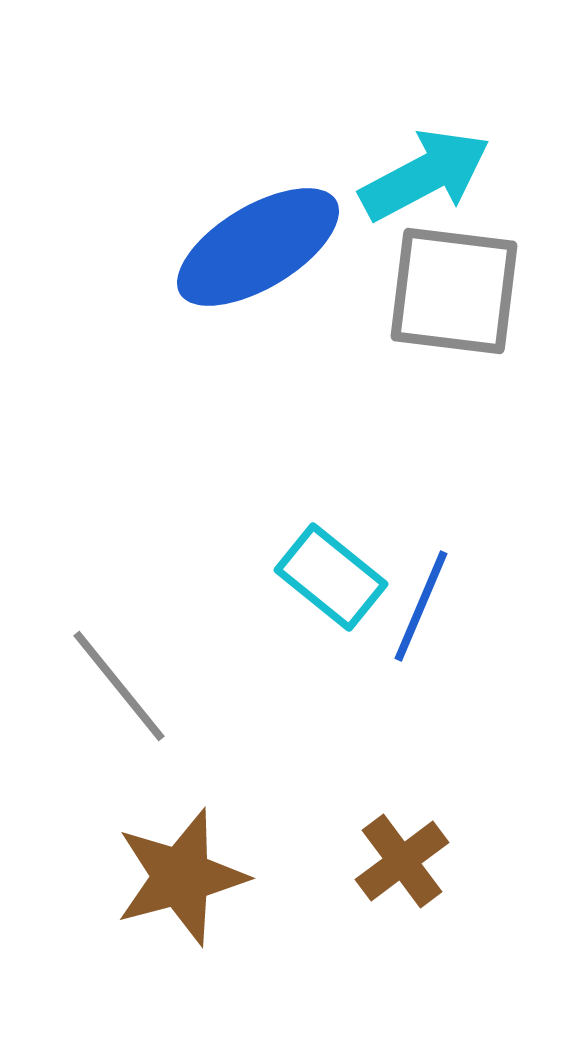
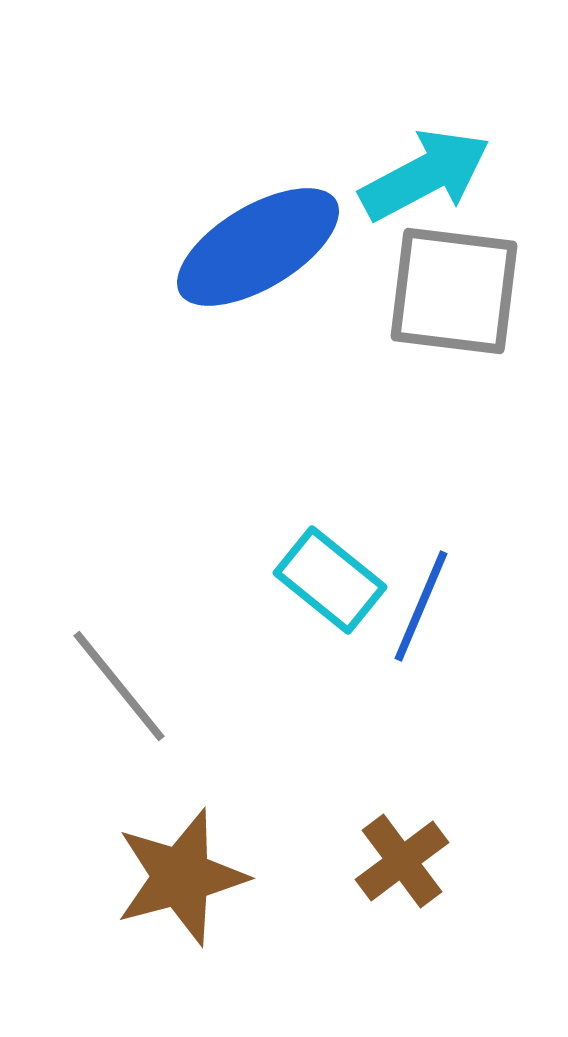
cyan rectangle: moved 1 px left, 3 px down
